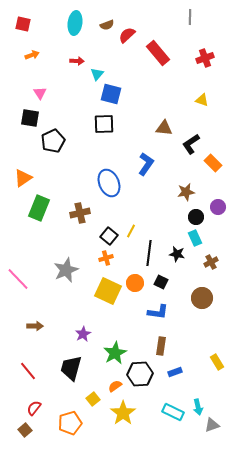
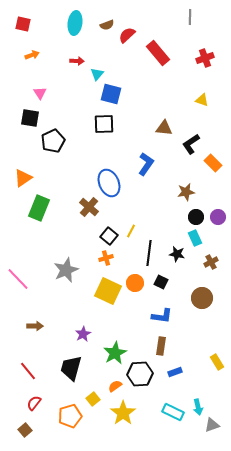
purple circle at (218, 207): moved 10 px down
brown cross at (80, 213): moved 9 px right, 6 px up; rotated 36 degrees counterclockwise
blue L-shape at (158, 312): moved 4 px right, 4 px down
red semicircle at (34, 408): moved 5 px up
orange pentagon at (70, 423): moved 7 px up
